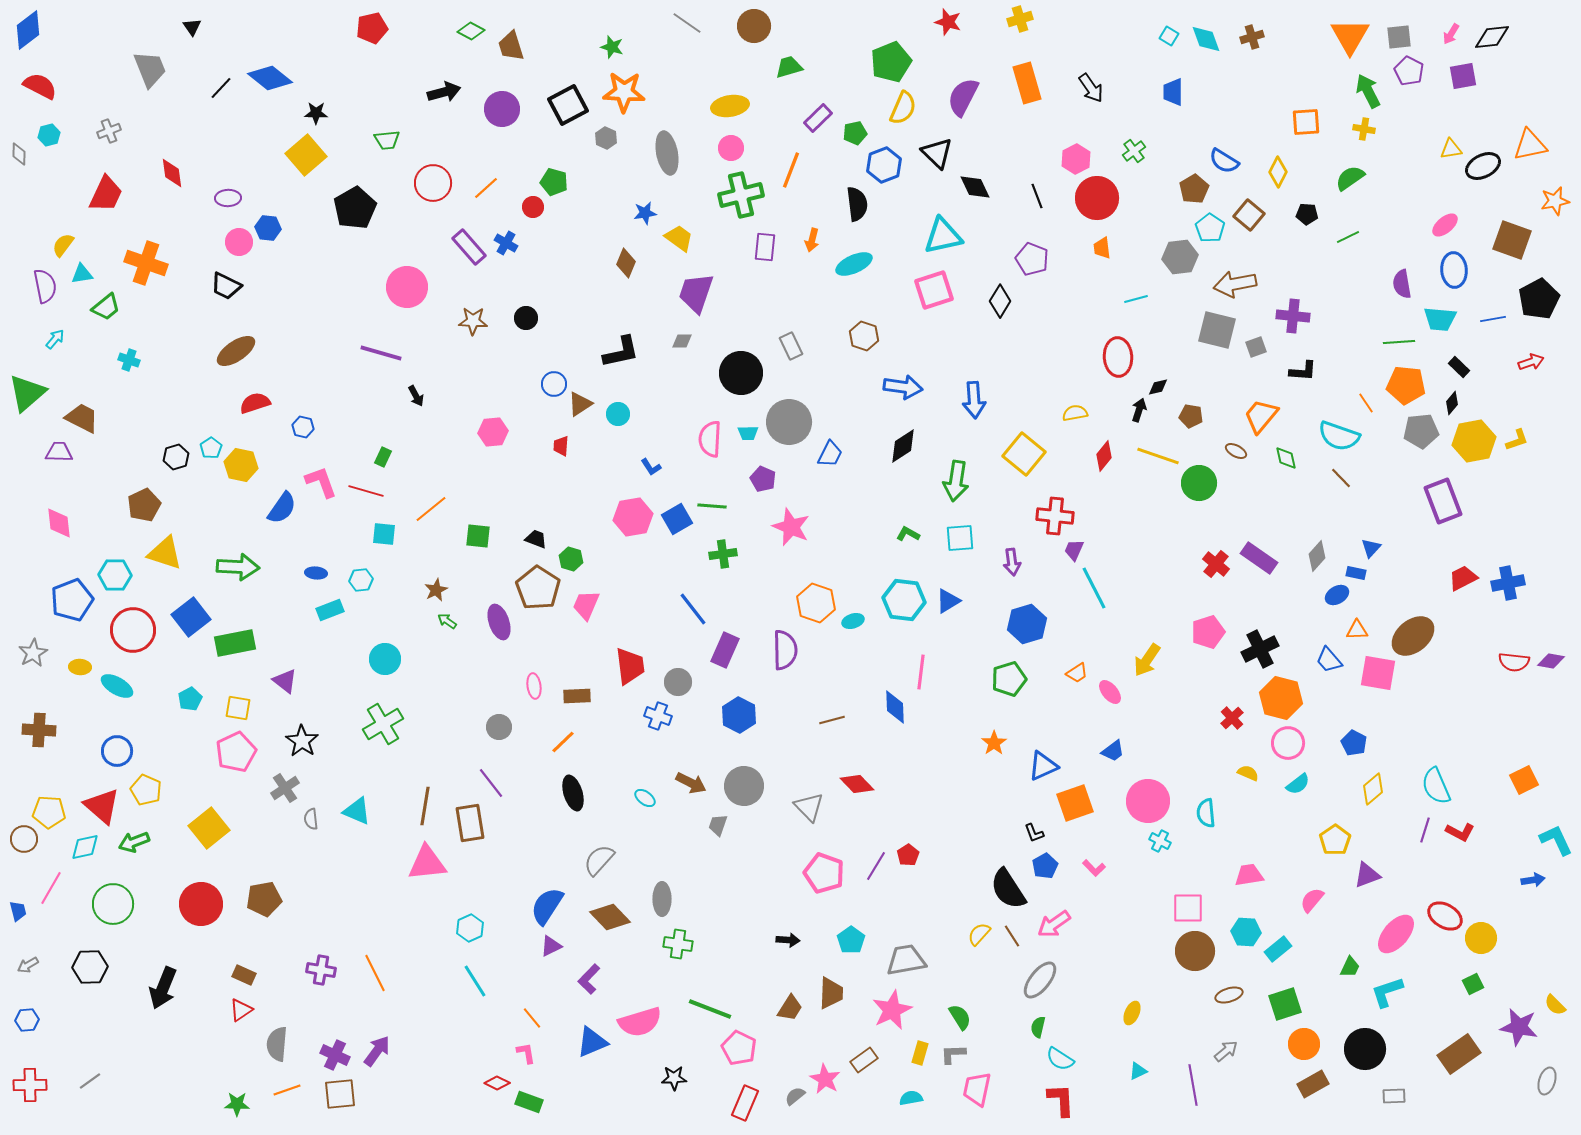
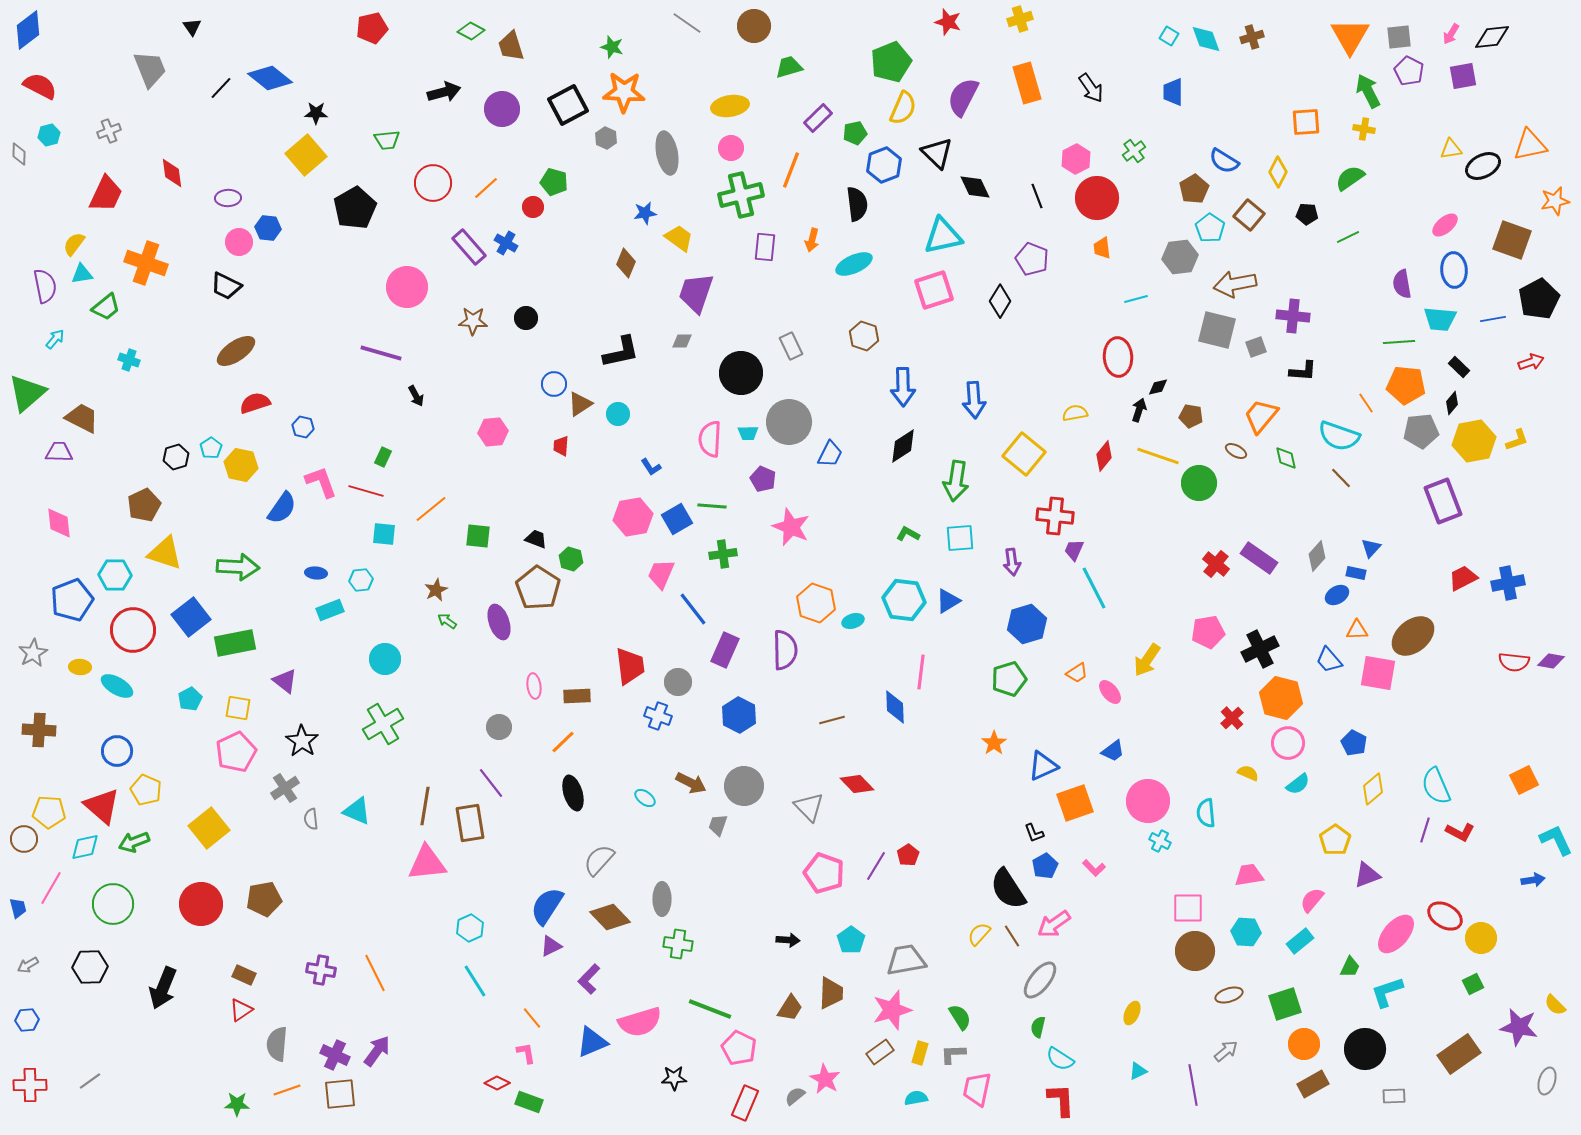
yellow semicircle at (63, 245): moved 11 px right, 1 px up
blue arrow at (903, 387): rotated 81 degrees clockwise
pink trapezoid at (586, 605): moved 75 px right, 31 px up
pink pentagon at (1208, 632): rotated 8 degrees clockwise
blue trapezoid at (18, 911): moved 3 px up
cyan rectangle at (1278, 949): moved 22 px right, 8 px up
pink star at (892, 1010): rotated 9 degrees clockwise
brown rectangle at (864, 1060): moved 16 px right, 8 px up
cyan semicircle at (911, 1098): moved 5 px right
